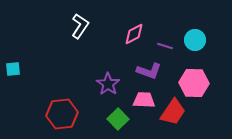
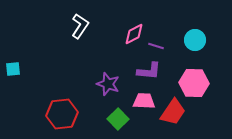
purple line: moved 9 px left
purple L-shape: rotated 15 degrees counterclockwise
purple star: rotated 15 degrees counterclockwise
pink trapezoid: moved 1 px down
